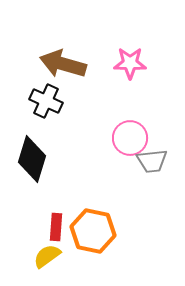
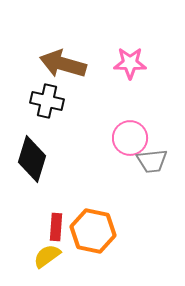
black cross: moved 1 px right; rotated 12 degrees counterclockwise
